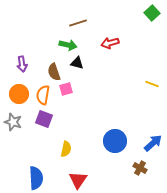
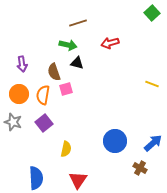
purple square: moved 4 px down; rotated 30 degrees clockwise
